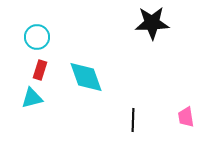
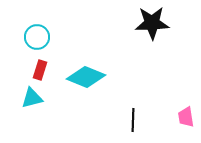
cyan diamond: rotated 48 degrees counterclockwise
